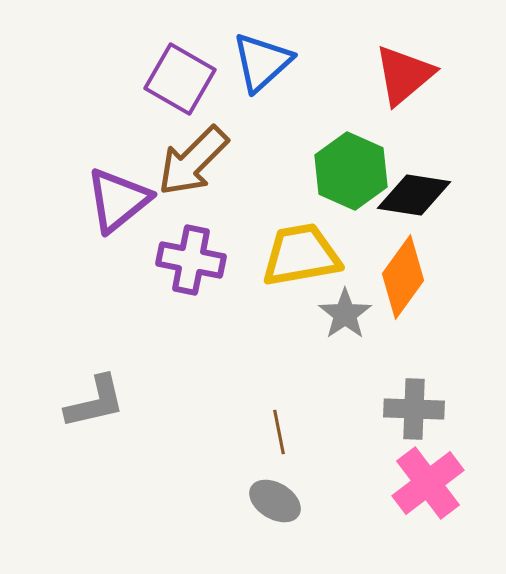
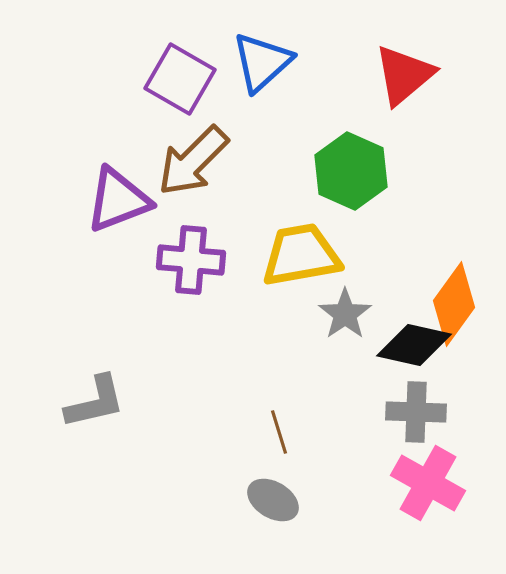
black diamond: moved 150 px down; rotated 4 degrees clockwise
purple triangle: rotated 18 degrees clockwise
purple cross: rotated 6 degrees counterclockwise
orange diamond: moved 51 px right, 27 px down
gray cross: moved 2 px right, 3 px down
brown line: rotated 6 degrees counterclockwise
pink cross: rotated 24 degrees counterclockwise
gray ellipse: moved 2 px left, 1 px up
